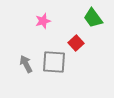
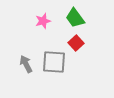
green trapezoid: moved 18 px left
